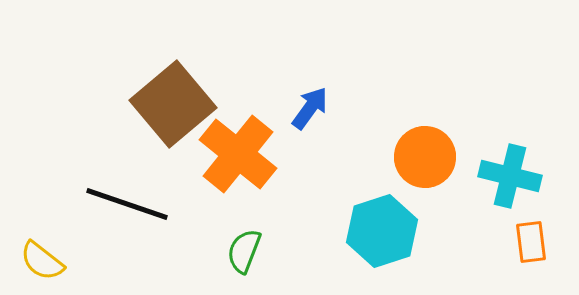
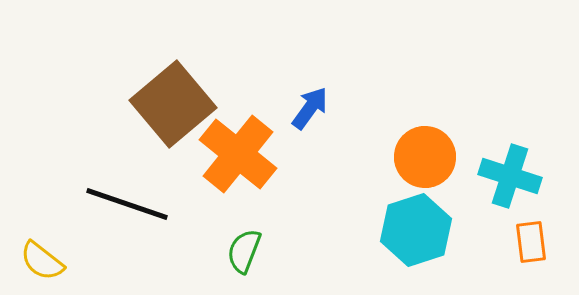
cyan cross: rotated 4 degrees clockwise
cyan hexagon: moved 34 px right, 1 px up
